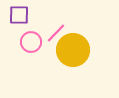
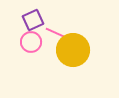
purple square: moved 14 px right, 5 px down; rotated 25 degrees counterclockwise
pink line: rotated 70 degrees clockwise
